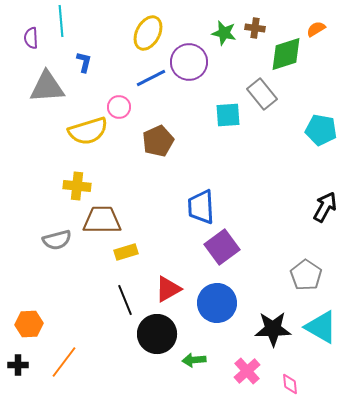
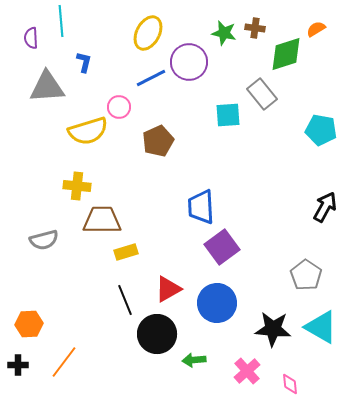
gray semicircle: moved 13 px left
black star: rotated 6 degrees clockwise
